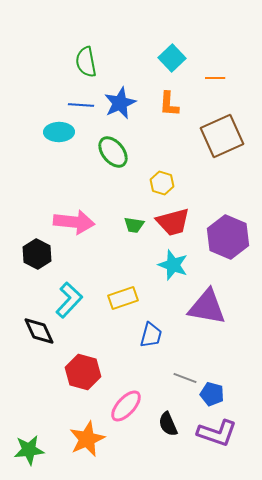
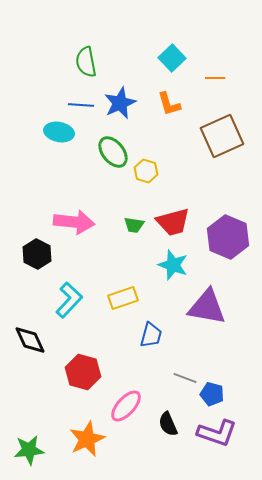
orange L-shape: rotated 20 degrees counterclockwise
cyan ellipse: rotated 12 degrees clockwise
yellow hexagon: moved 16 px left, 12 px up
black diamond: moved 9 px left, 9 px down
